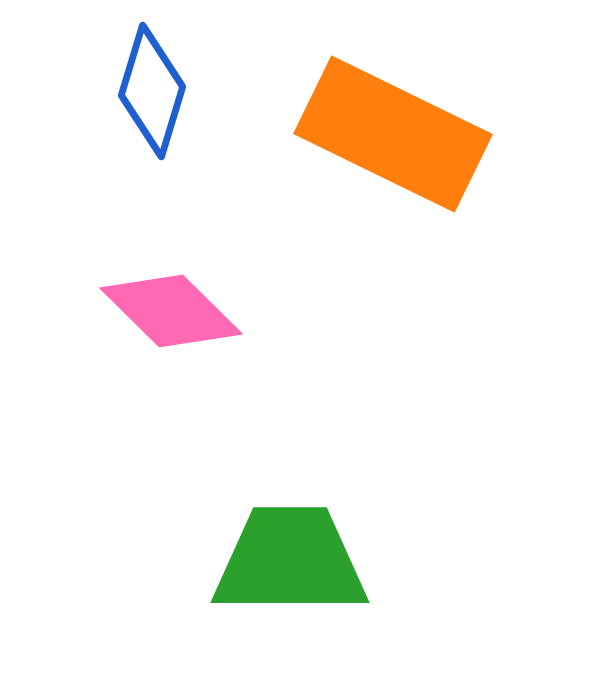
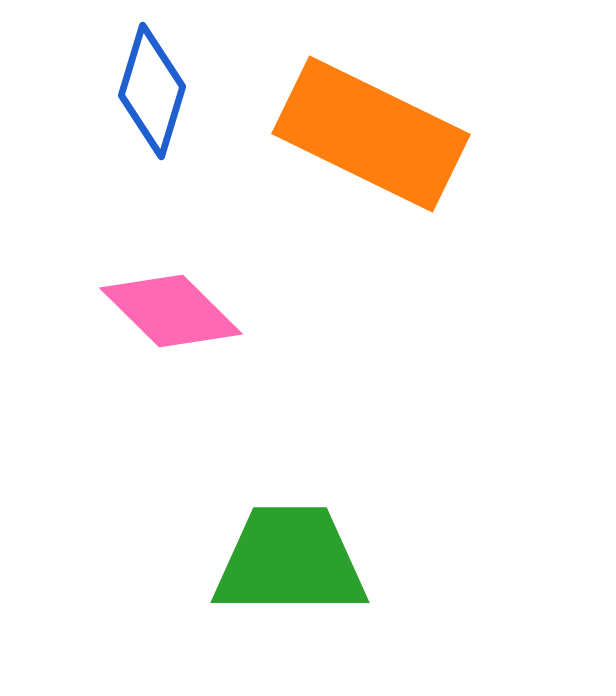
orange rectangle: moved 22 px left
